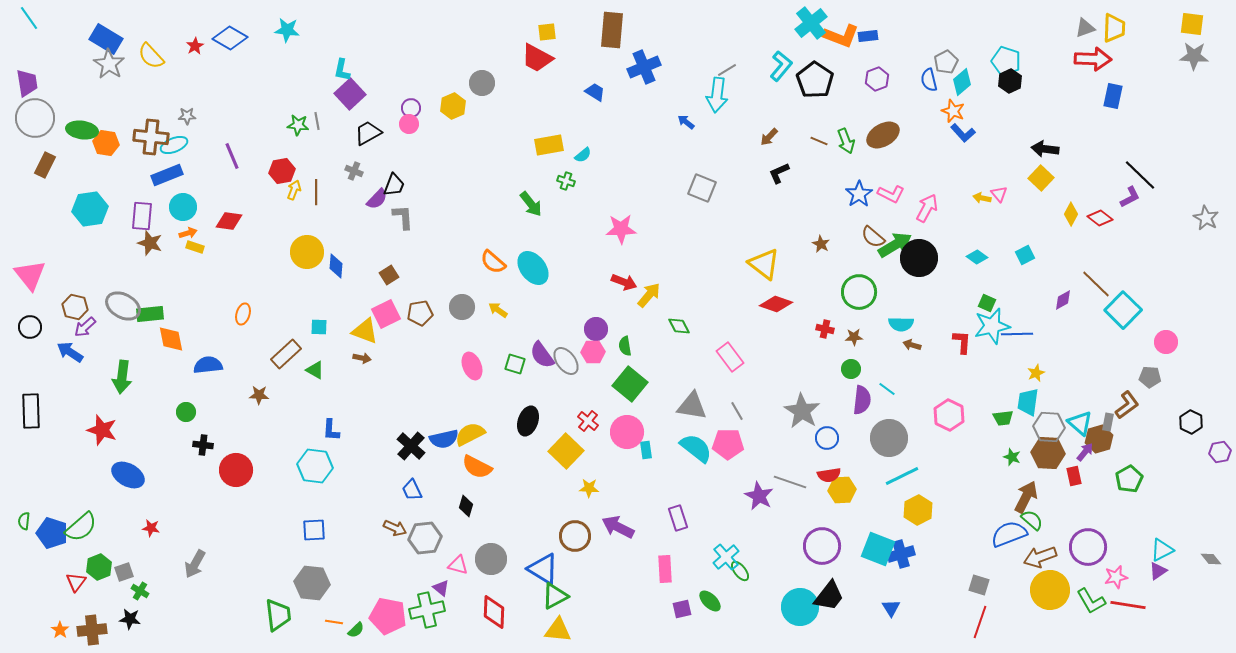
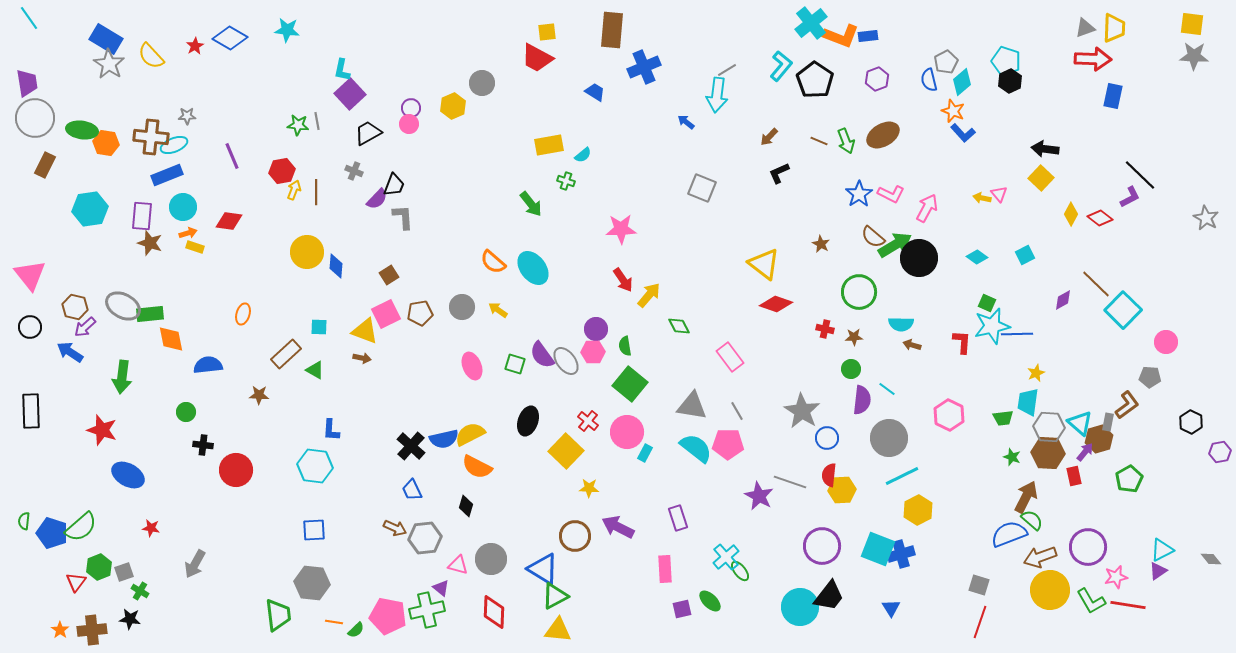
red arrow at (624, 282): moved 1 px left, 2 px up; rotated 35 degrees clockwise
cyan rectangle at (646, 450): moved 1 px left, 3 px down; rotated 36 degrees clockwise
red semicircle at (829, 475): rotated 105 degrees clockwise
